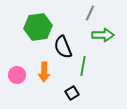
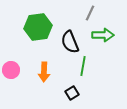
black semicircle: moved 7 px right, 5 px up
pink circle: moved 6 px left, 5 px up
